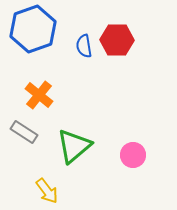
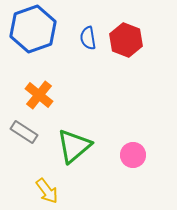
red hexagon: moved 9 px right; rotated 20 degrees clockwise
blue semicircle: moved 4 px right, 8 px up
